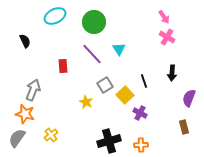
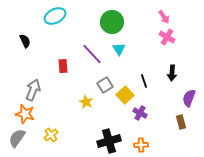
green circle: moved 18 px right
brown rectangle: moved 3 px left, 5 px up
